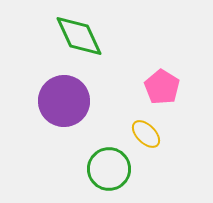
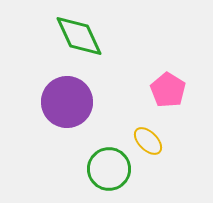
pink pentagon: moved 6 px right, 3 px down
purple circle: moved 3 px right, 1 px down
yellow ellipse: moved 2 px right, 7 px down
